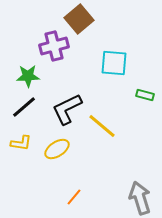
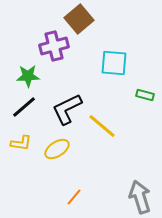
gray arrow: moved 1 px up
